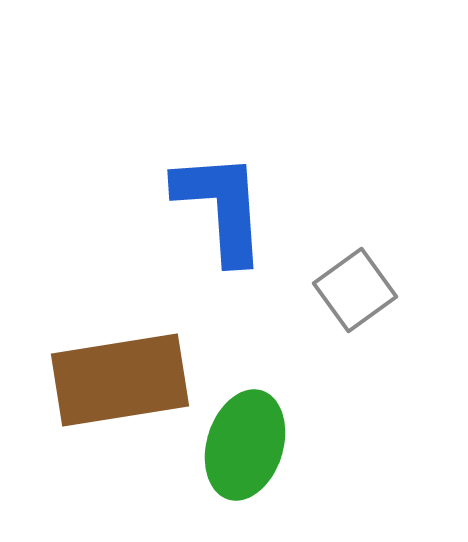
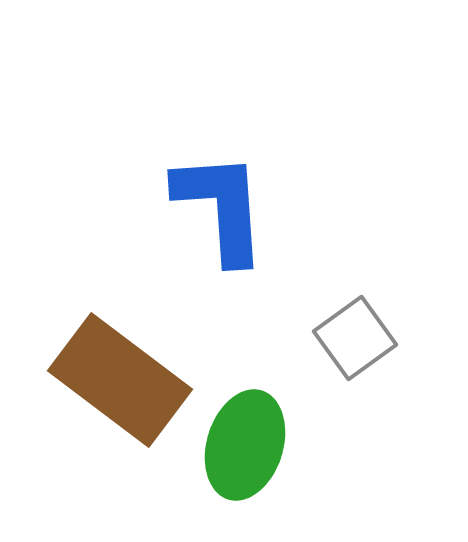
gray square: moved 48 px down
brown rectangle: rotated 46 degrees clockwise
